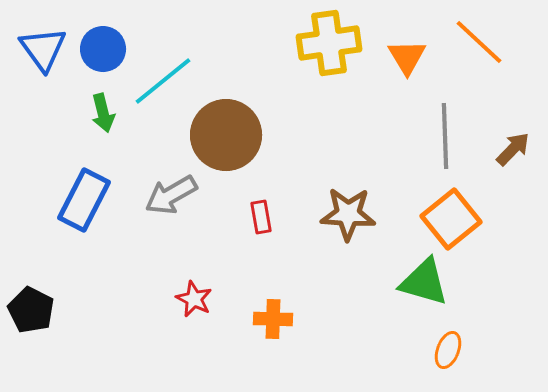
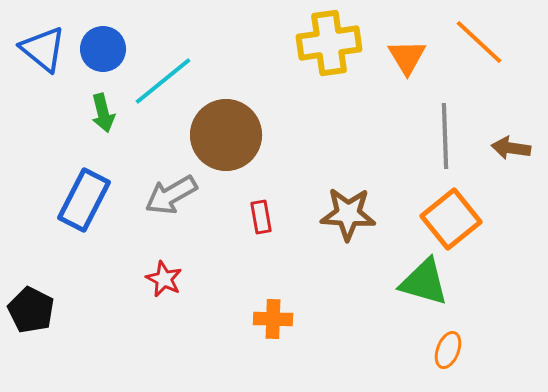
blue triangle: rotated 15 degrees counterclockwise
brown arrow: moved 2 px left, 1 px up; rotated 126 degrees counterclockwise
red star: moved 30 px left, 20 px up
